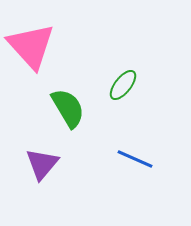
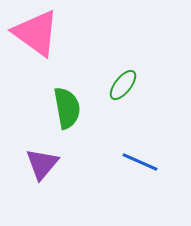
pink triangle: moved 5 px right, 13 px up; rotated 12 degrees counterclockwise
green semicircle: moved 1 px left; rotated 21 degrees clockwise
blue line: moved 5 px right, 3 px down
